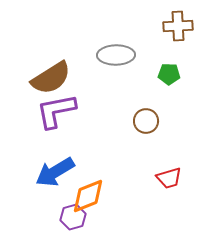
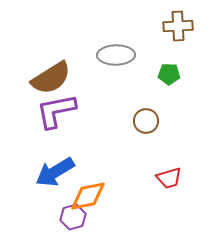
orange diamond: rotated 12 degrees clockwise
